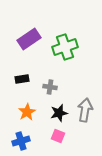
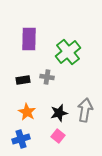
purple rectangle: rotated 55 degrees counterclockwise
green cross: moved 3 px right, 5 px down; rotated 20 degrees counterclockwise
black rectangle: moved 1 px right, 1 px down
gray cross: moved 3 px left, 10 px up
orange star: rotated 12 degrees counterclockwise
pink square: rotated 16 degrees clockwise
blue cross: moved 2 px up
